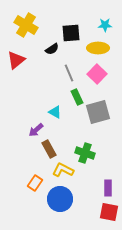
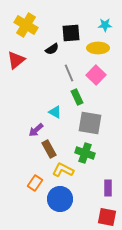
pink square: moved 1 px left, 1 px down
gray square: moved 8 px left, 11 px down; rotated 25 degrees clockwise
red square: moved 2 px left, 5 px down
